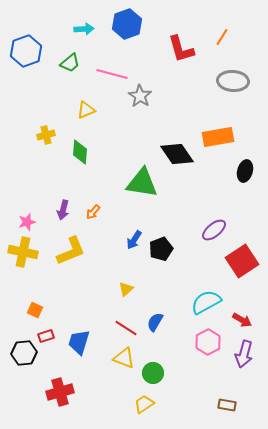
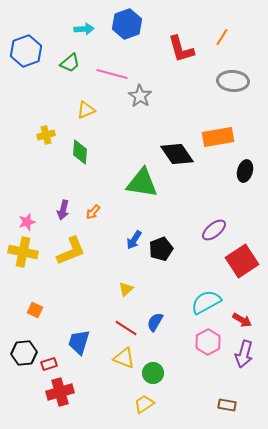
red rectangle at (46, 336): moved 3 px right, 28 px down
